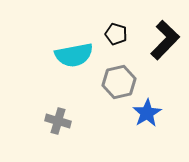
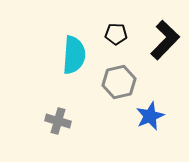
black pentagon: rotated 15 degrees counterclockwise
cyan semicircle: rotated 75 degrees counterclockwise
blue star: moved 3 px right, 3 px down; rotated 8 degrees clockwise
